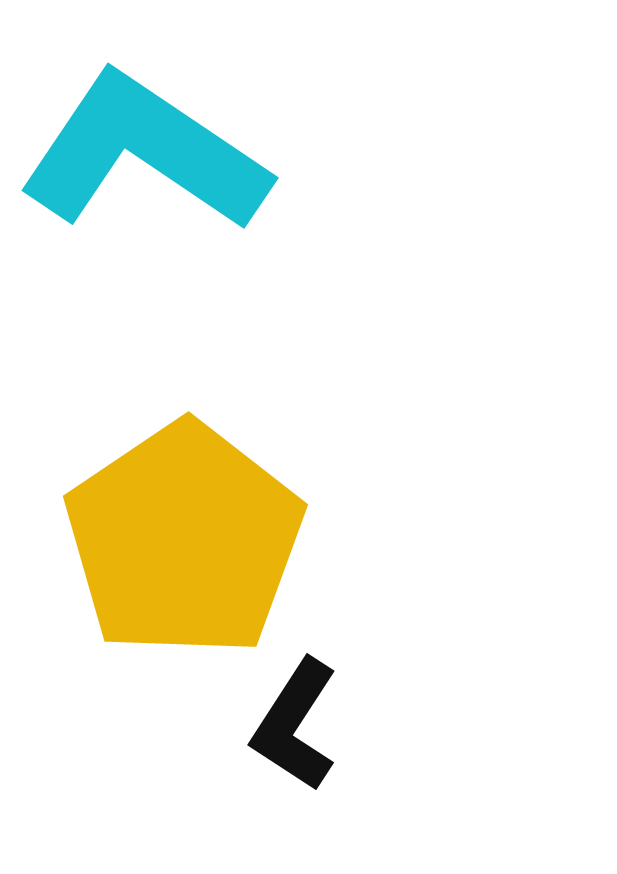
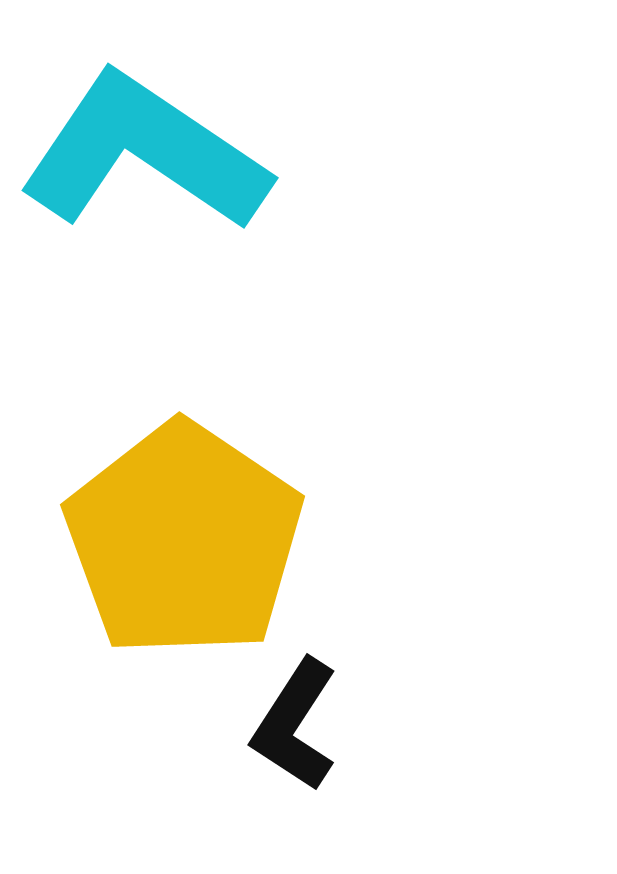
yellow pentagon: rotated 4 degrees counterclockwise
